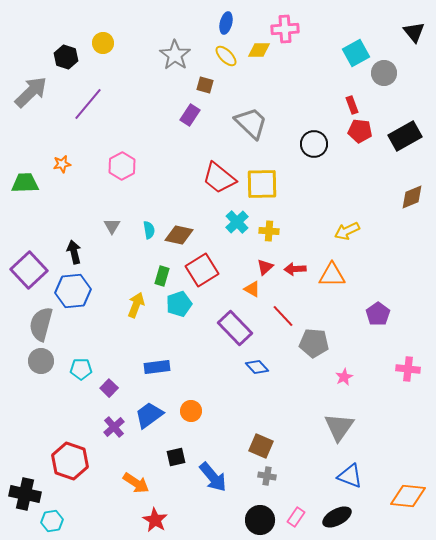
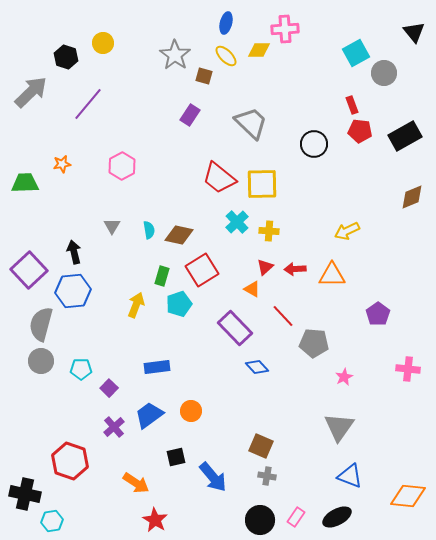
brown square at (205, 85): moved 1 px left, 9 px up
